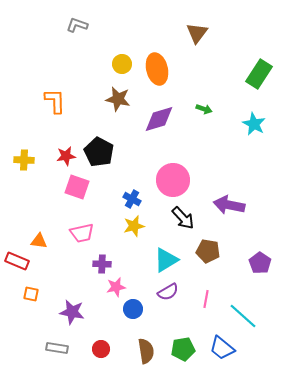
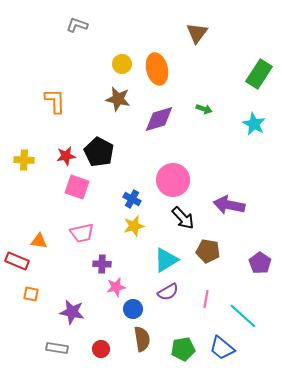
brown semicircle: moved 4 px left, 12 px up
